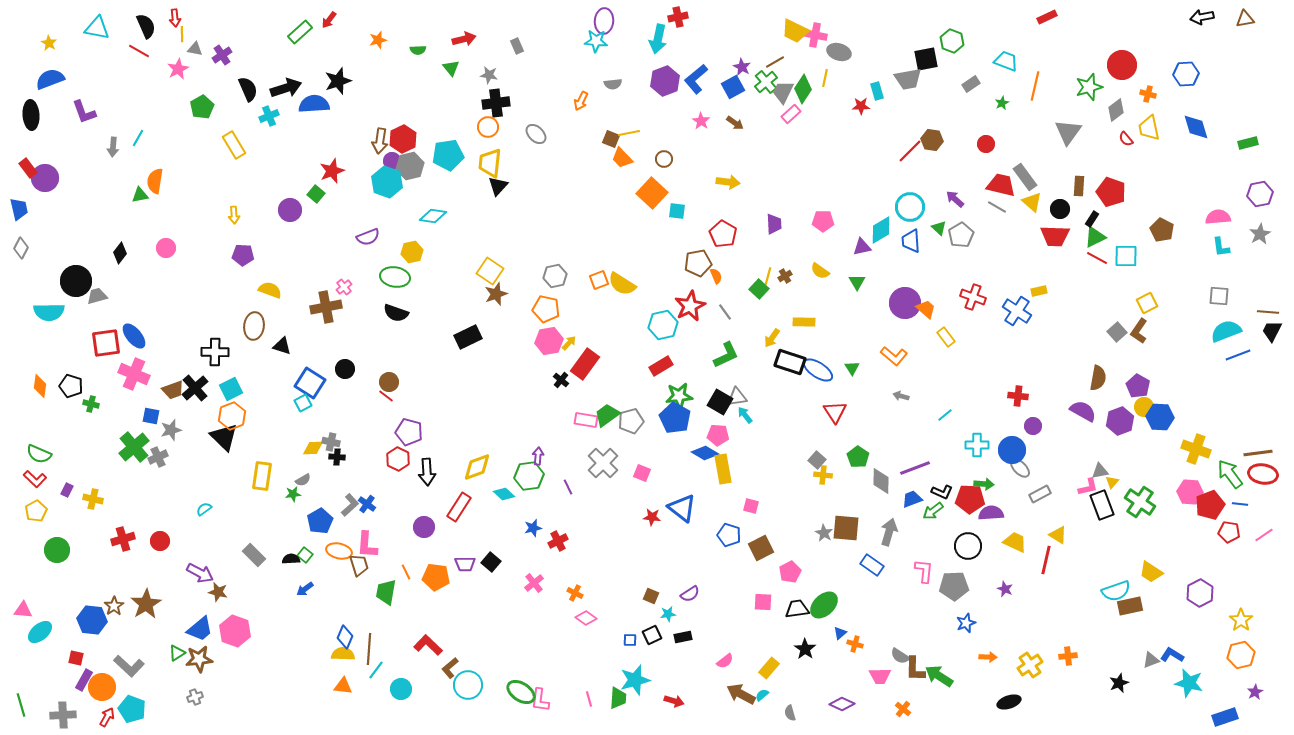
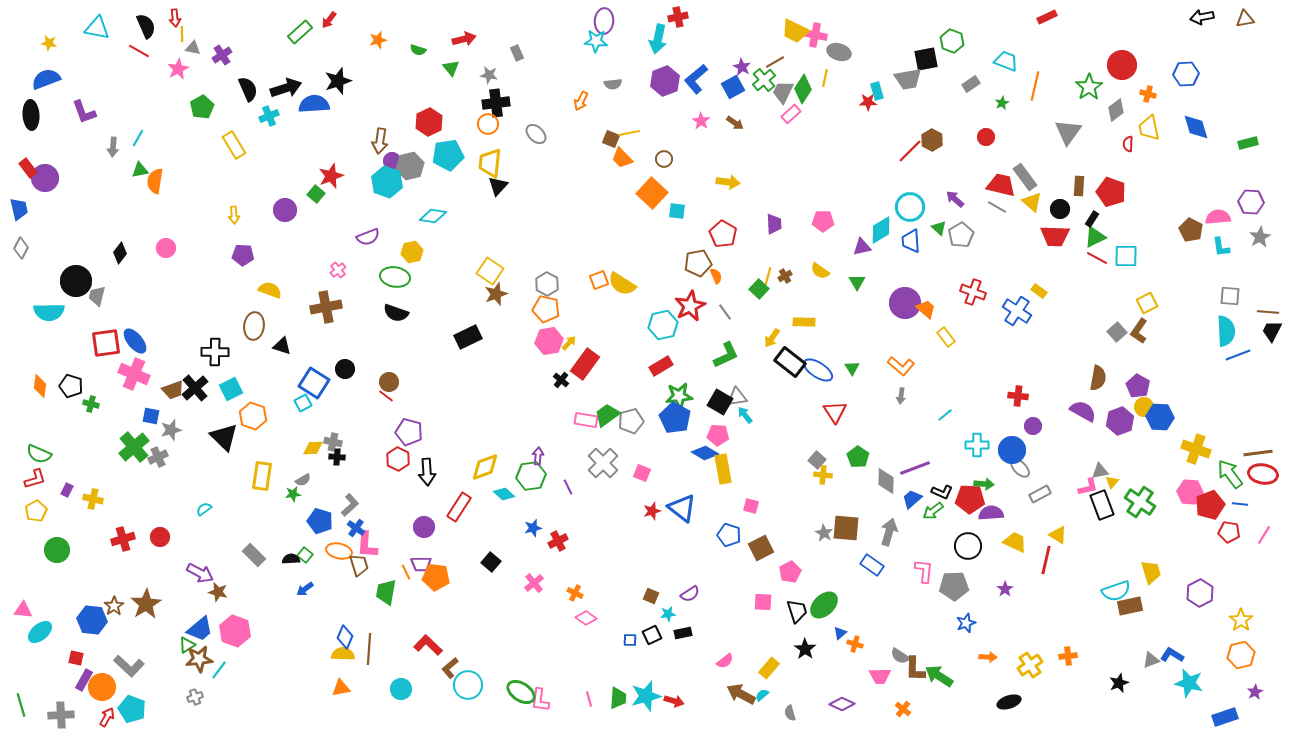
yellow star at (49, 43): rotated 21 degrees counterclockwise
gray rectangle at (517, 46): moved 7 px down
gray triangle at (195, 49): moved 2 px left, 1 px up
green semicircle at (418, 50): rotated 21 degrees clockwise
blue semicircle at (50, 79): moved 4 px left
green cross at (766, 82): moved 2 px left, 2 px up
green star at (1089, 87): rotated 16 degrees counterclockwise
red star at (861, 106): moved 7 px right, 4 px up
orange circle at (488, 127): moved 3 px up
red hexagon at (403, 139): moved 26 px right, 17 px up
red semicircle at (1126, 139): moved 2 px right, 5 px down; rotated 42 degrees clockwise
brown hexagon at (932, 140): rotated 20 degrees clockwise
red circle at (986, 144): moved 7 px up
red star at (332, 171): moved 1 px left, 5 px down
purple hexagon at (1260, 194): moved 9 px left, 8 px down; rotated 15 degrees clockwise
green triangle at (140, 195): moved 25 px up
purple circle at (290, 210): moved 5 px left
brown pentagon at (1162, 230): moved 29 px right
gray star at (1260, 234): moved 3 px down
gray hexagon at (555, 276): moved 8 px left, 8 px down; rotated 20 degrees counterclockwise
pink cross at (344, 287): moved 6 px left, 17 px up
yellow rectangle at (1039, 291): rotated 49 degrees clockwise
gray trapezoid at (97, 296): rotated 60 degrees counterclockwise
gray square at (1219, 296): moved 11 px right
red cross at (973, 297): moved 5 px up
cyan semicircle at (1226, 331): rotated 108 degrees clockwise
blue ellipse at (134, 336): moved 1 px right, 5 px down
orange L-shape at (894, 356): moved 7 px right, 10 px down
black rectangle at (790, 362): rotated 20 degrees clockwise
blue square at (310, 383): moved 4 px right
gray arrow at (901, 396): rotated 98 degrees counterclockwise
orange hexagon at (232, 416): moved 21 px right; rotated 20 degrees counterclockwise
gray cross at (331, 442): moved 2 px right
yellow diamond at (477, 467): moved 8 px right
green hexagon at (529, 476): moved 2 px right
red L-shape at (35, 479): rotated 60 degrees counterclockwise
gray diamond at (881, 481): moved 5 px right
blue trapezoid at (912, 499): rotated 20 degrees counterclockwise
blue cross at (367, 504): moved 11 px left, 24 px down
red star at (652, 517): moved 6 px up; rotated 24 degrees counterclockwise
blue pentagon at (320, 521): rotated 25 degrees counterclockwise
pink line at (1264, 535): rotated 24 degrees counterclockwise
red circle at (160, 541): moved 4 px up
purple trapezoid at (465, 564): moved 44 px left
yellow trapezoid at (1151, 572): rotated 140 degrees counterclockwise
purple star at (1005, 589): rotated 14 degrees clockwise
black trapezoid at (797, 609): moved 2 px down; rotated 80 degrees clockwise
black rectangle at (683, 637): moved 4 px up
green triangle at (177, 653): moved 10 px right, 8 px up
cyan line at (376, 670): moved 157 px left
cyan star at (635, 680): moved 11 px right, 16 px down
orange triangle at (343, 686): moved 2 px left, 2 px down; rotated 18 degrees counterclockwise
gray cross at (63, 715): moved 2 px left
